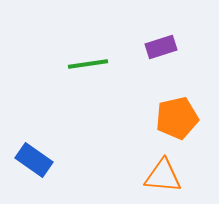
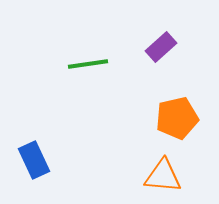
purple rectangle: rotated 24 degrees counterclockwise
blue rectangle: rotated 30 degrees clockwise
